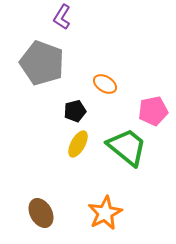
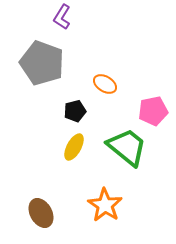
yellow ellipse: moved 4 px left, 3 px down
orange star: moved 8 px up; rotated 12 degrees counterclockwise
